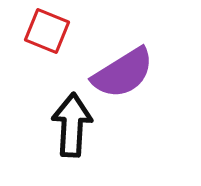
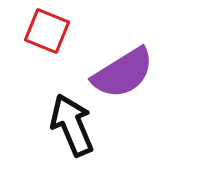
black arrow: rotated 26 degrees counterclockwise
